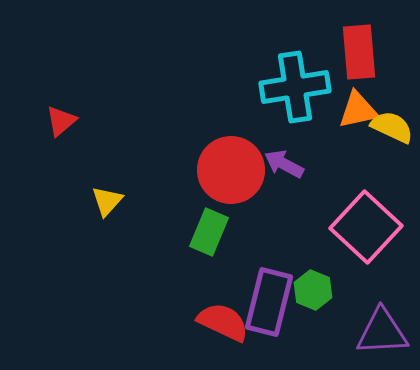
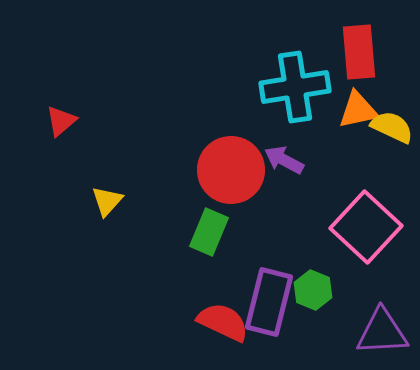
purple arrow: moved 4 px up
